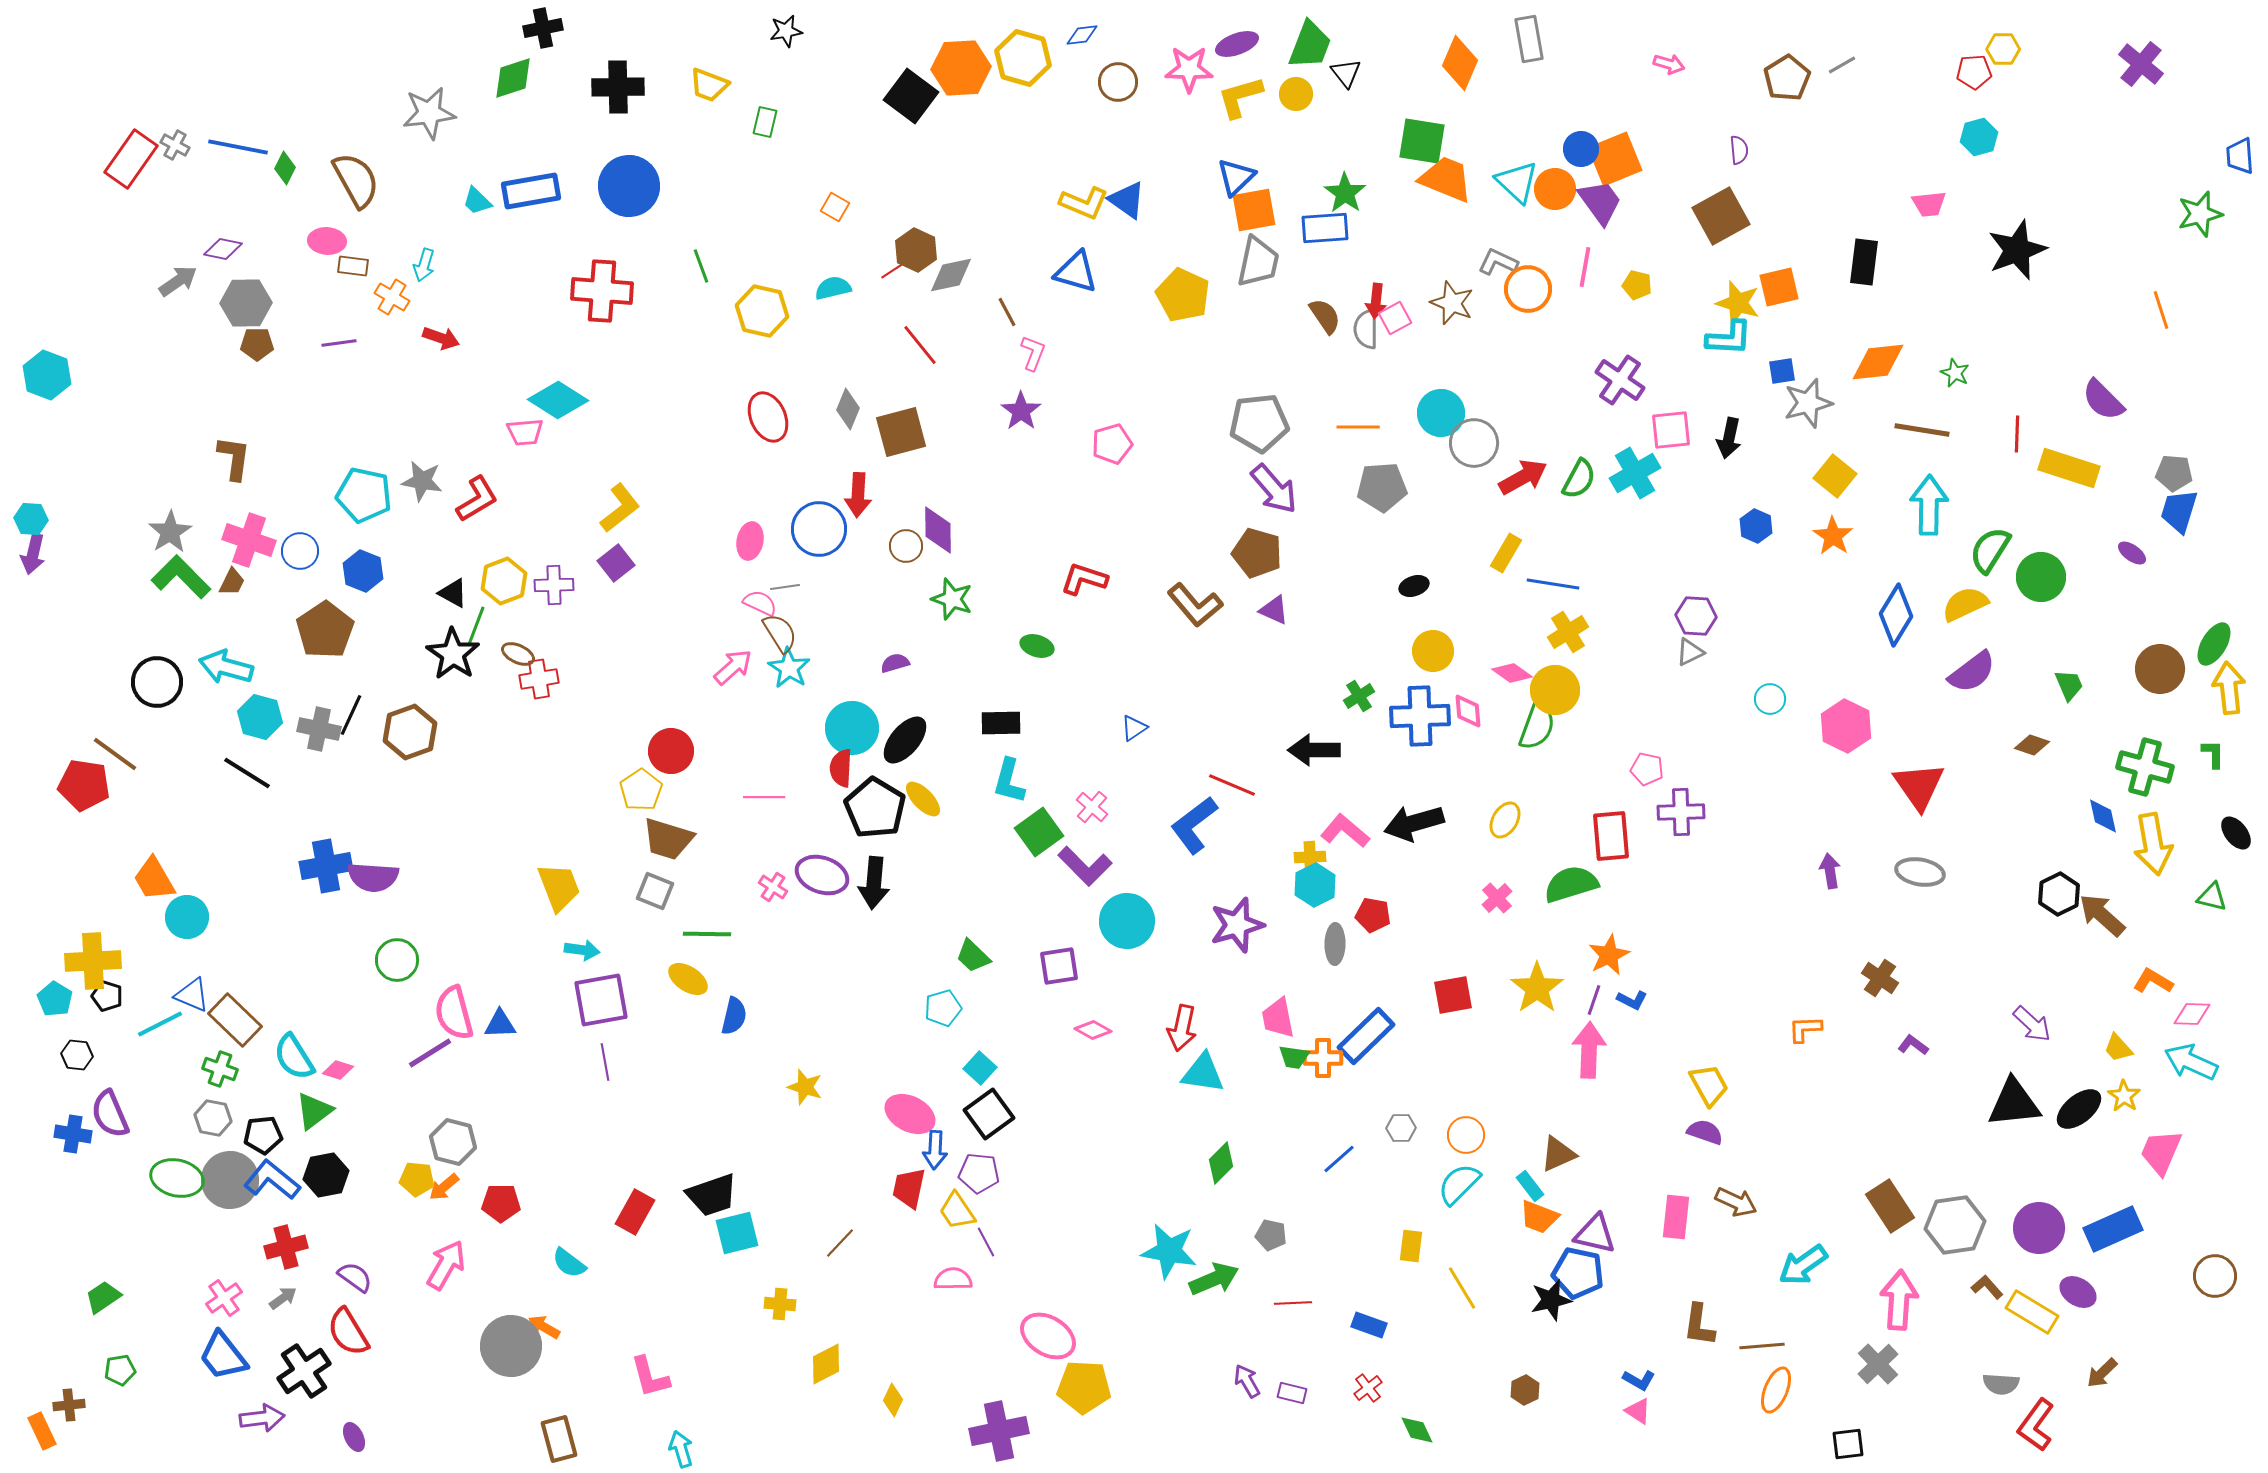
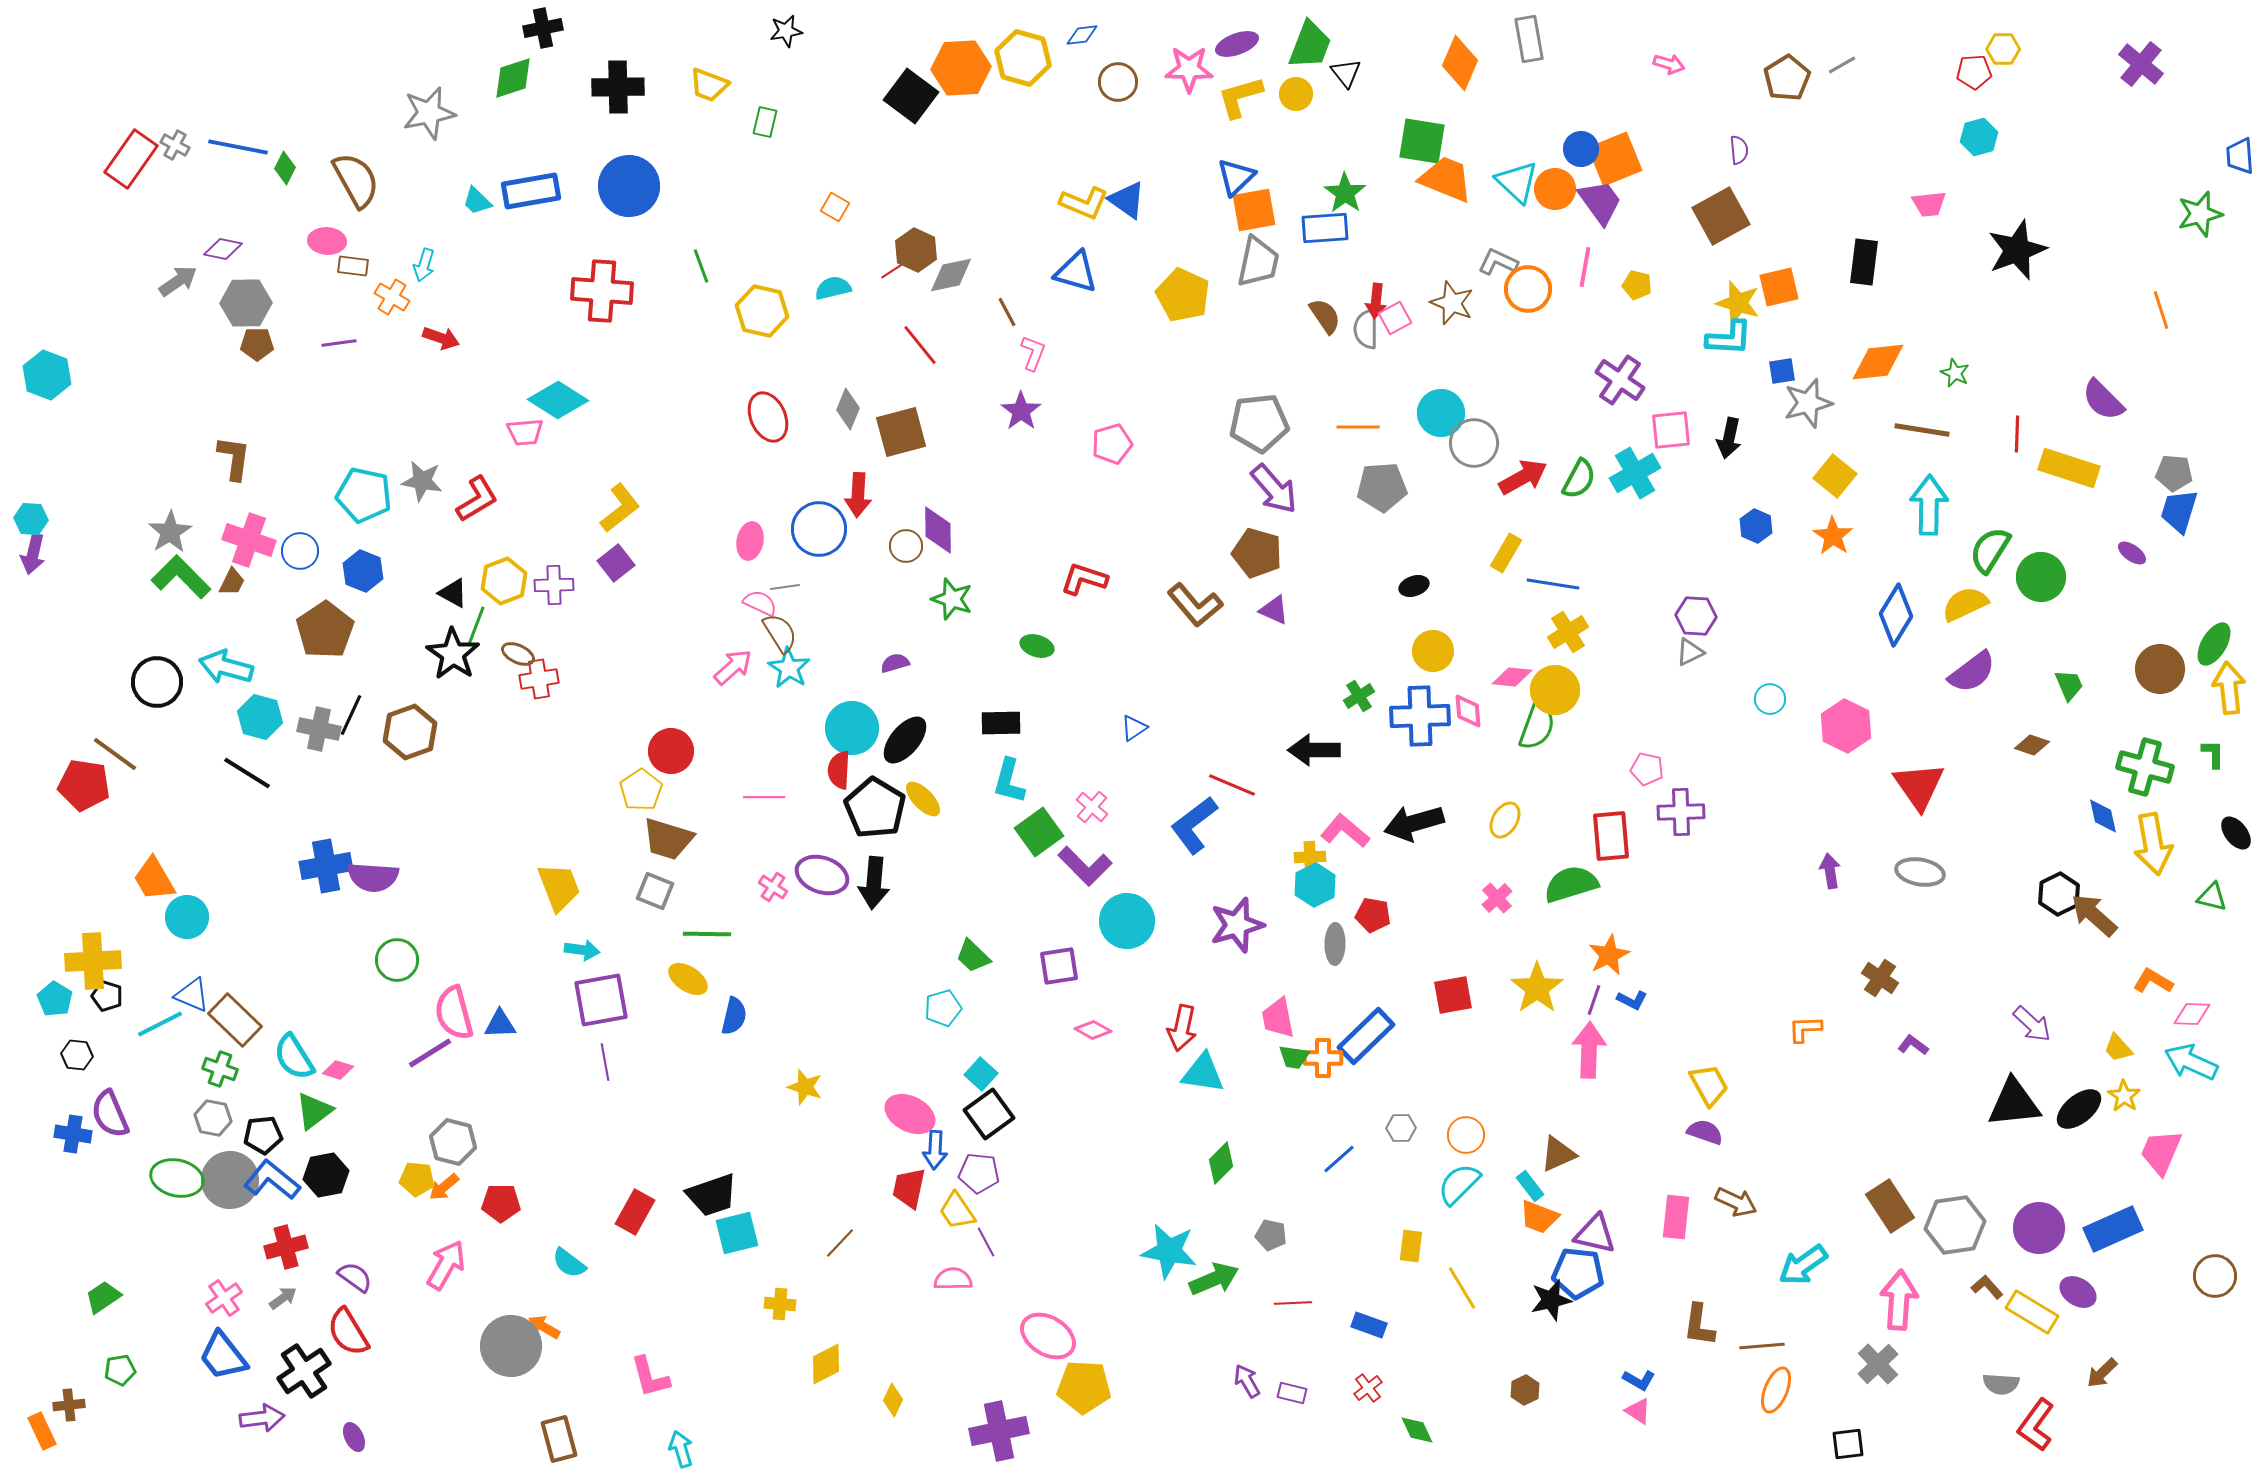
gray star at (429, 113): rotated 4 degrees counterclockwise
pink diamond at (1512, 673): moved 4 px down; rotated 30 degrees counterclockwise
red semicircle at (841, 768): moved 2 px left, 2 px down
brown arrow at (2102, 915): moved 8 px left
cyan square at (980, 1068): moved 1 px right, 6 px down
blue pentagon at (1578, 1273): rotated 6 degrees counterclockwise
